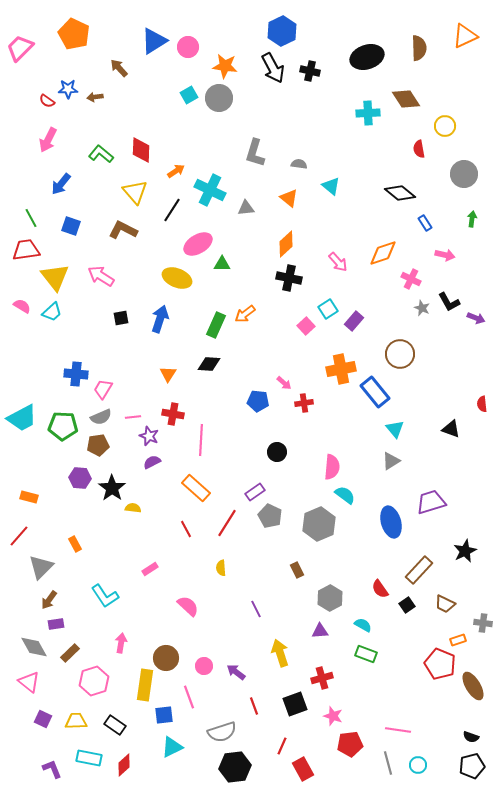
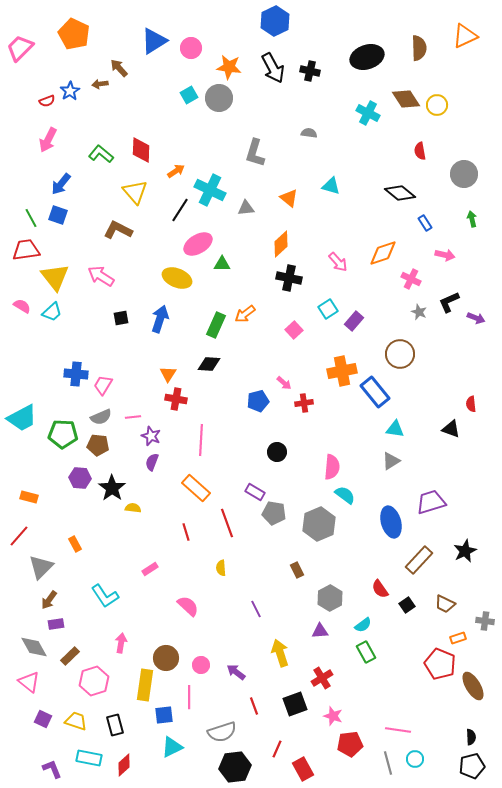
blue hexagon at (282, 31): moved 7 px left, 10 px up
pink circle at (188, 47): moved 3 px right, 1 px down
orange star at (225, 66): moved 4 px right, 1 px down
blue star at (68, 89): moved 2 px right, 2 px down; rotated 30 degrees counterclockwise
brown arrow at (95, 97): moved 5 px right, 13 px up
red semicircle at (47, 101): rotated 56 degrees counterclockwise
cyan cross at (368, 113): rotated 30 degrees clockwise
yellow circle at (445, 126): moved 8 px left, 21 px up
red semicircle at (419, 149): moved 1 px right, 2 px down
gray semicircle at (299, 164): moved 10 px right, 31 px up
cyan triangle at (331, 186): rotated 24 degrees counterclockwise
black line at (172, 210): moved 8 px right
green arrow at (472, 219): rotated 21 degrees counterclockwise
blue square at (71, 226): moved 13 px left, 11 px up
brown L-shape at (123, 230): moved 5 px left
orange diamond at (286, 244): moved 5 px left
black L-shape at (449, 302): rotated 95 degrees clockwise
gray star at (422, 308): moved 3 px left, 4 px down
pink square at (306, 326): moved 12 px left, 4 px down
orange cross at (341, 369): moved 1 px right, 2 px down
pink trapezoid at (103, 389): moved 4 px up
blue pentagon at (258, 401): rotated 20 degrees counterclockwise
red semicircle at (482, 404): moved 11 px left
red cross at (173, 414): moved 3 px right, 15 px up
green pentagon at (63, 426): moved 8 px down
cyan triangle at (395, 429): rotated 42 degrees counterclockwise
purple star at (149, 436): moved 2 px right
brown pentagon at (98, 445): rotated 15 degrees clockwise
purple semicircle at (152, 462): rotated 42 degrees counterclockwise
purple rectangle at (255, 492): rotated 66 degrees clockwise
gray pentagon at (270, 516): moved 4 px right, 3 px up; rotated 15 degrees counterclockwise
red line at (227, 523): rotated 52 degrees counterclockwise
red line at (186, 529): moved 3 px down; rotated 12 degrees clockwise
brown rectangle at (419, 570): moved 10 px up
gray cross at (483, 623): moved 2 px right, 2 px up
cyan semicircle at (363, 625): rotated 114 degrees clockwise
orange rectangle at (458, 640): moved 2 px up
brown rectangle at (70, 653): moved 3 px down
green rectangle at (366, 654): moved 2 px up; rotated 40 degrees clockwise
pink circle at (204, 666): moved 3 px left, 1 px up
red cross at (322, 678): rotated 15 degrees counterclockwise
pink line at (189, 697): rotated 20 degrees clockwise
yellow trapezoid at (76, 721): rotated 20 degrees clockwise
black rectangle at (115, 725): rotated 40 degrees clockwise
black semicircle at (471, 737): rotated 112 degrees counterclockwise
red line at (282, 746): moved 5 px left, 3 px down
cyan circle at (418, 765): moved 3 px left, 6 px up
